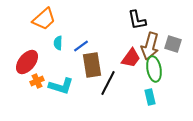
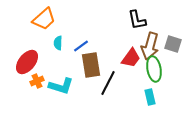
brown rectangle: moved 1 px left
